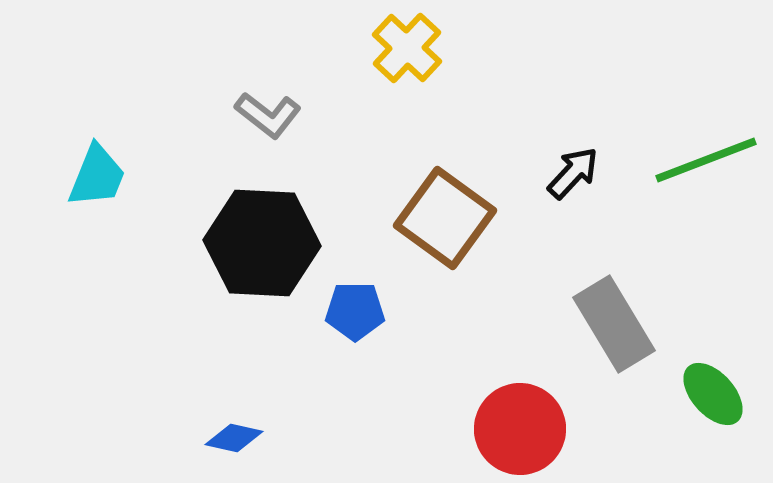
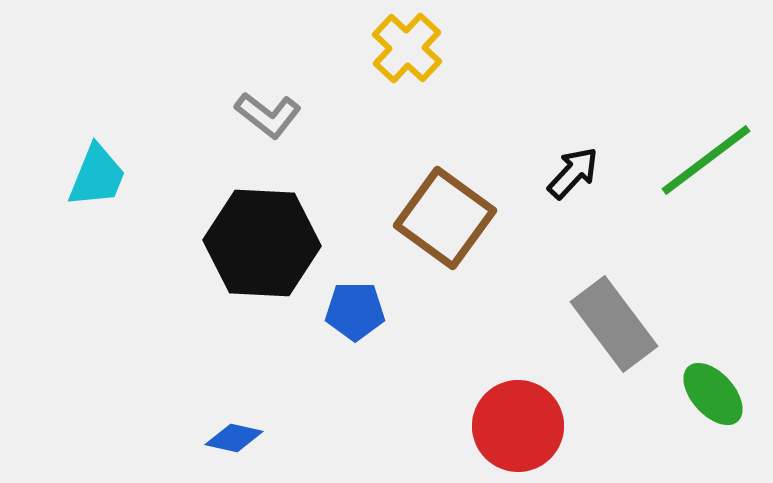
green line: rotated 16 degrees counterclockwise
gray rectangle: rotated 6 degrees counterclockwise
red circle: moved 2 px left, 3 px up
